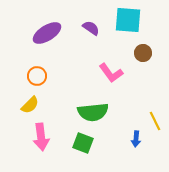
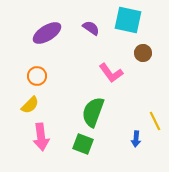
cyan square: rotated 8 degrees clockwise
green semicircle: rotated 116 degrees clockwise
green square: moved 1 px down
